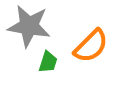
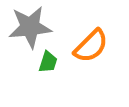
gray star: moved 1 px right, 1 px down; rotated 15 degrees counterclockwise
